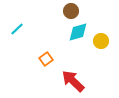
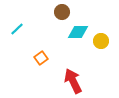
brown circle: moved 9 px left, 1 px down
cyan diamond: rotated 15 degrees clockwise
orange square: moved 5 px left, 1 px up
red arrow: rotated 20 degrees clockwise
